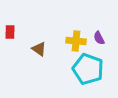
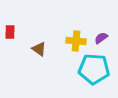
purple semicircle: moved 2 px right; rotated 80 degrees clockwise
cyan pentagon: moved 6 px right; rotated 16 degrees counterclockwise
